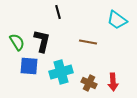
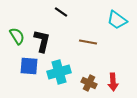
black line: moved 3 px right; rotated 40 degrees counterclockwise
green semicircle: moved 6 px up
cyan cross: moved 2 px left
